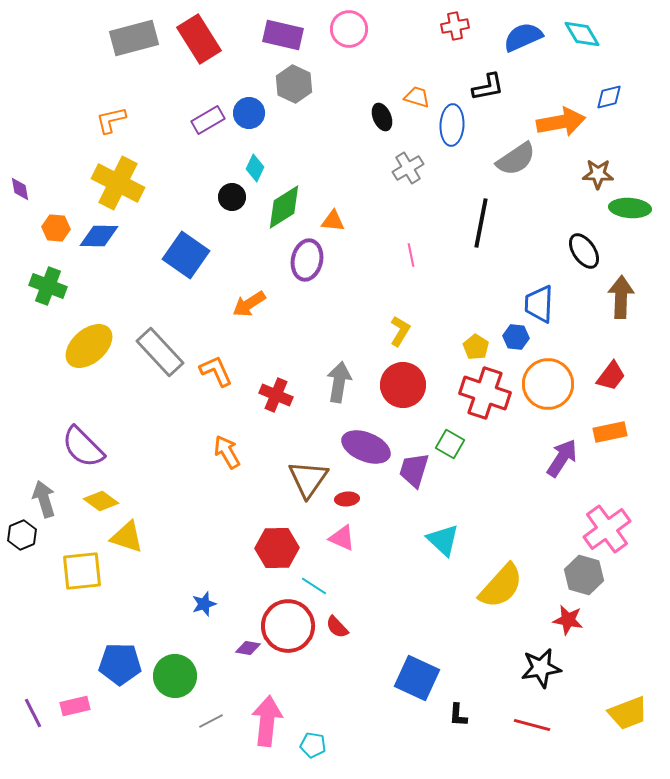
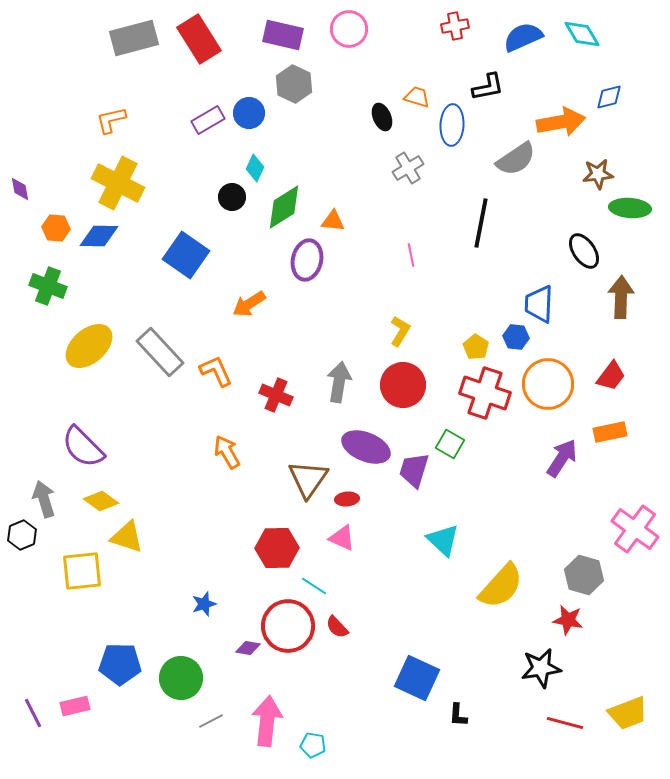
brown star at (598, 174): rotated 8 degrees counterclockwise
pink cross at (607, 529): moved 28 px right; rotated 18 degrees counterclockwise
green circle at (175, 676): moved 6 px right, 2 px down
red line at (532, 725): moved 33 px right, 2 px up
